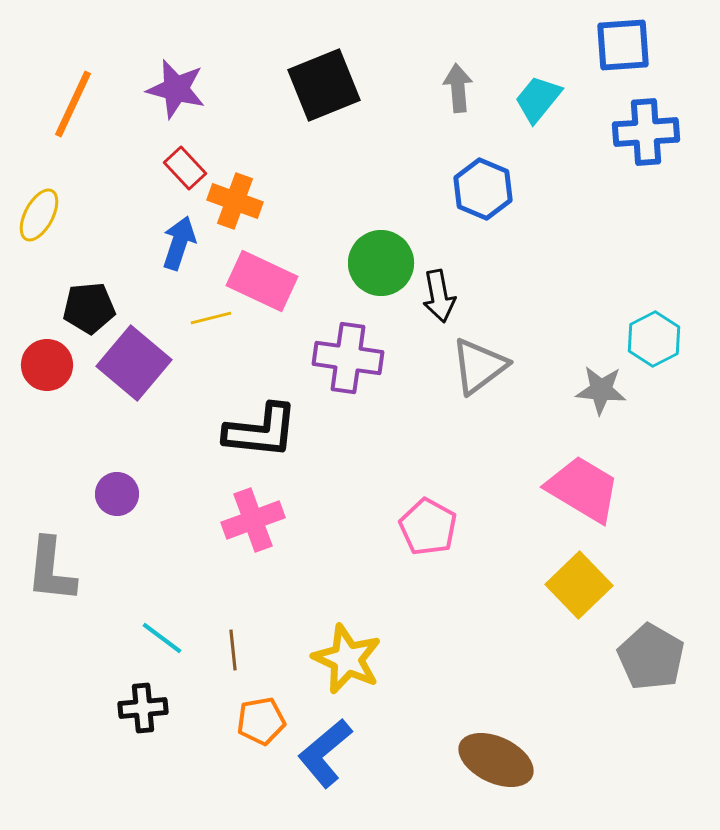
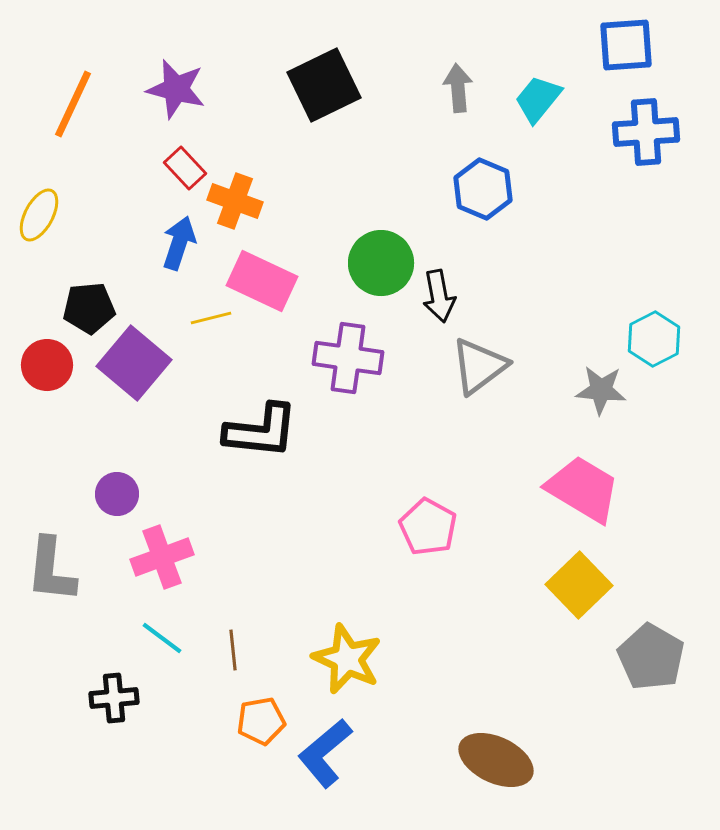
blue square: moved 3 px right
black square: rotated 4 degrees counterclockwise
pink cross: moved 91 px left, 37 px down
black cross: moved 29 px left, 10 px up
